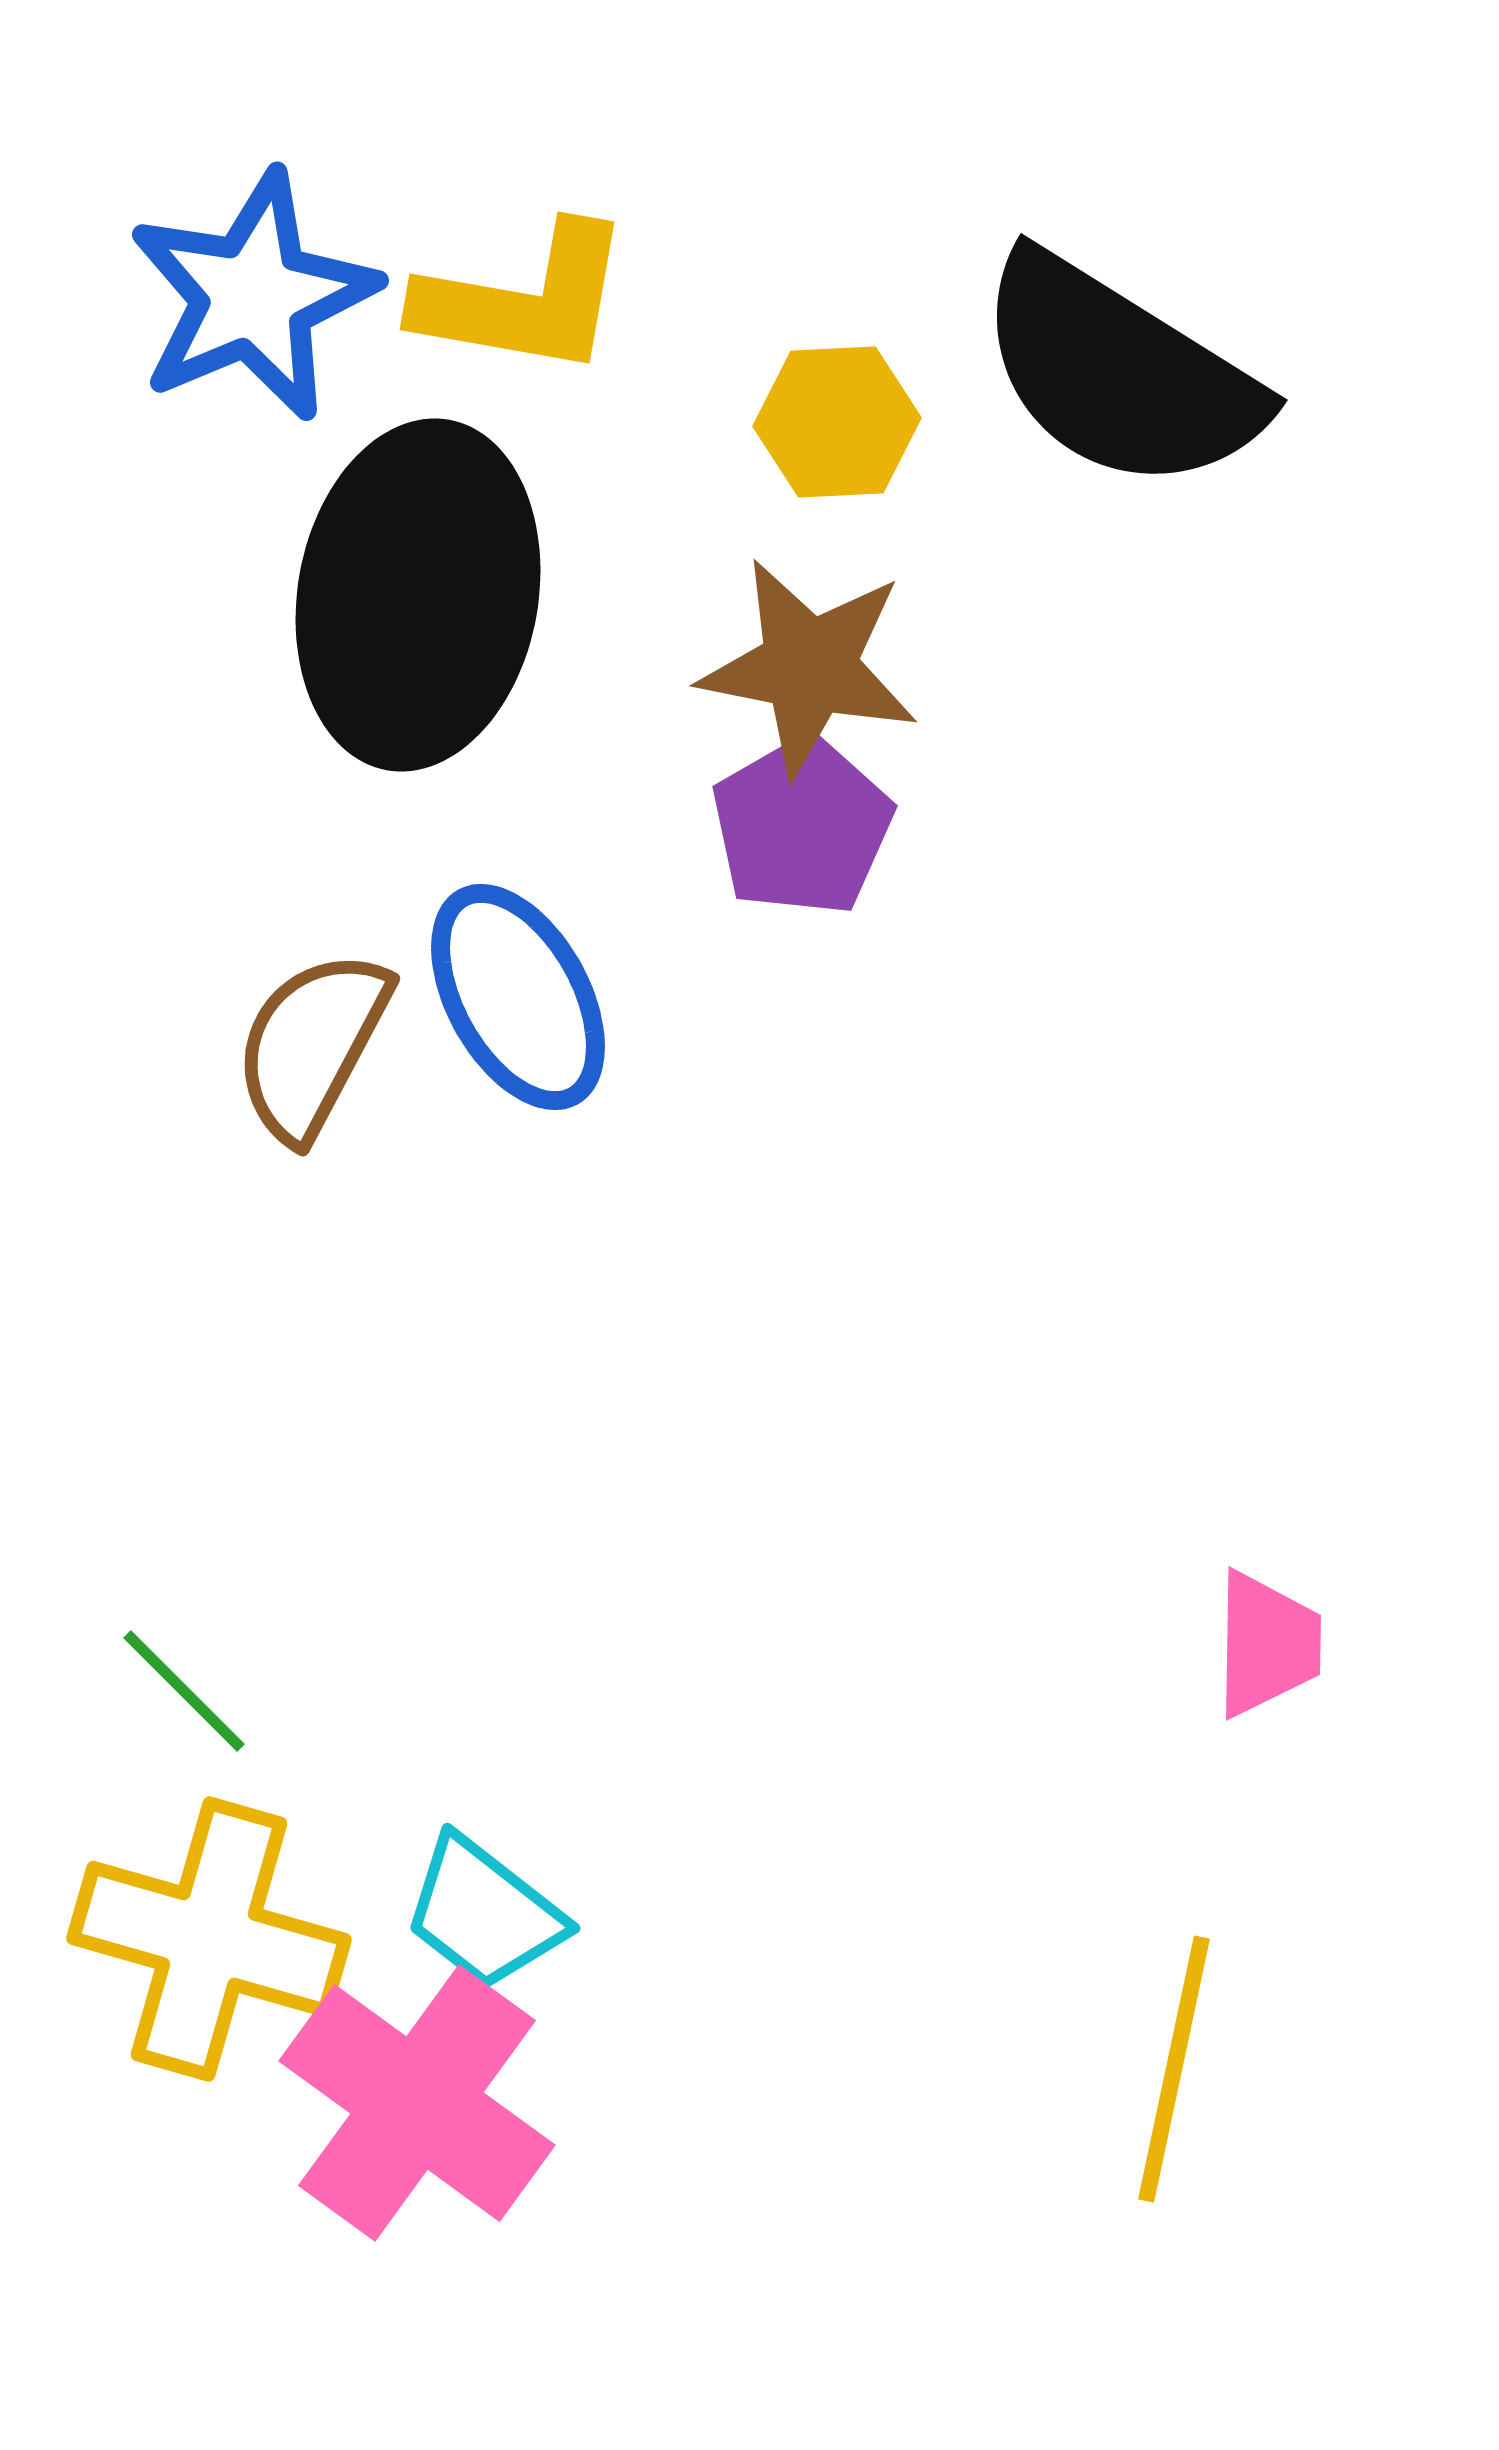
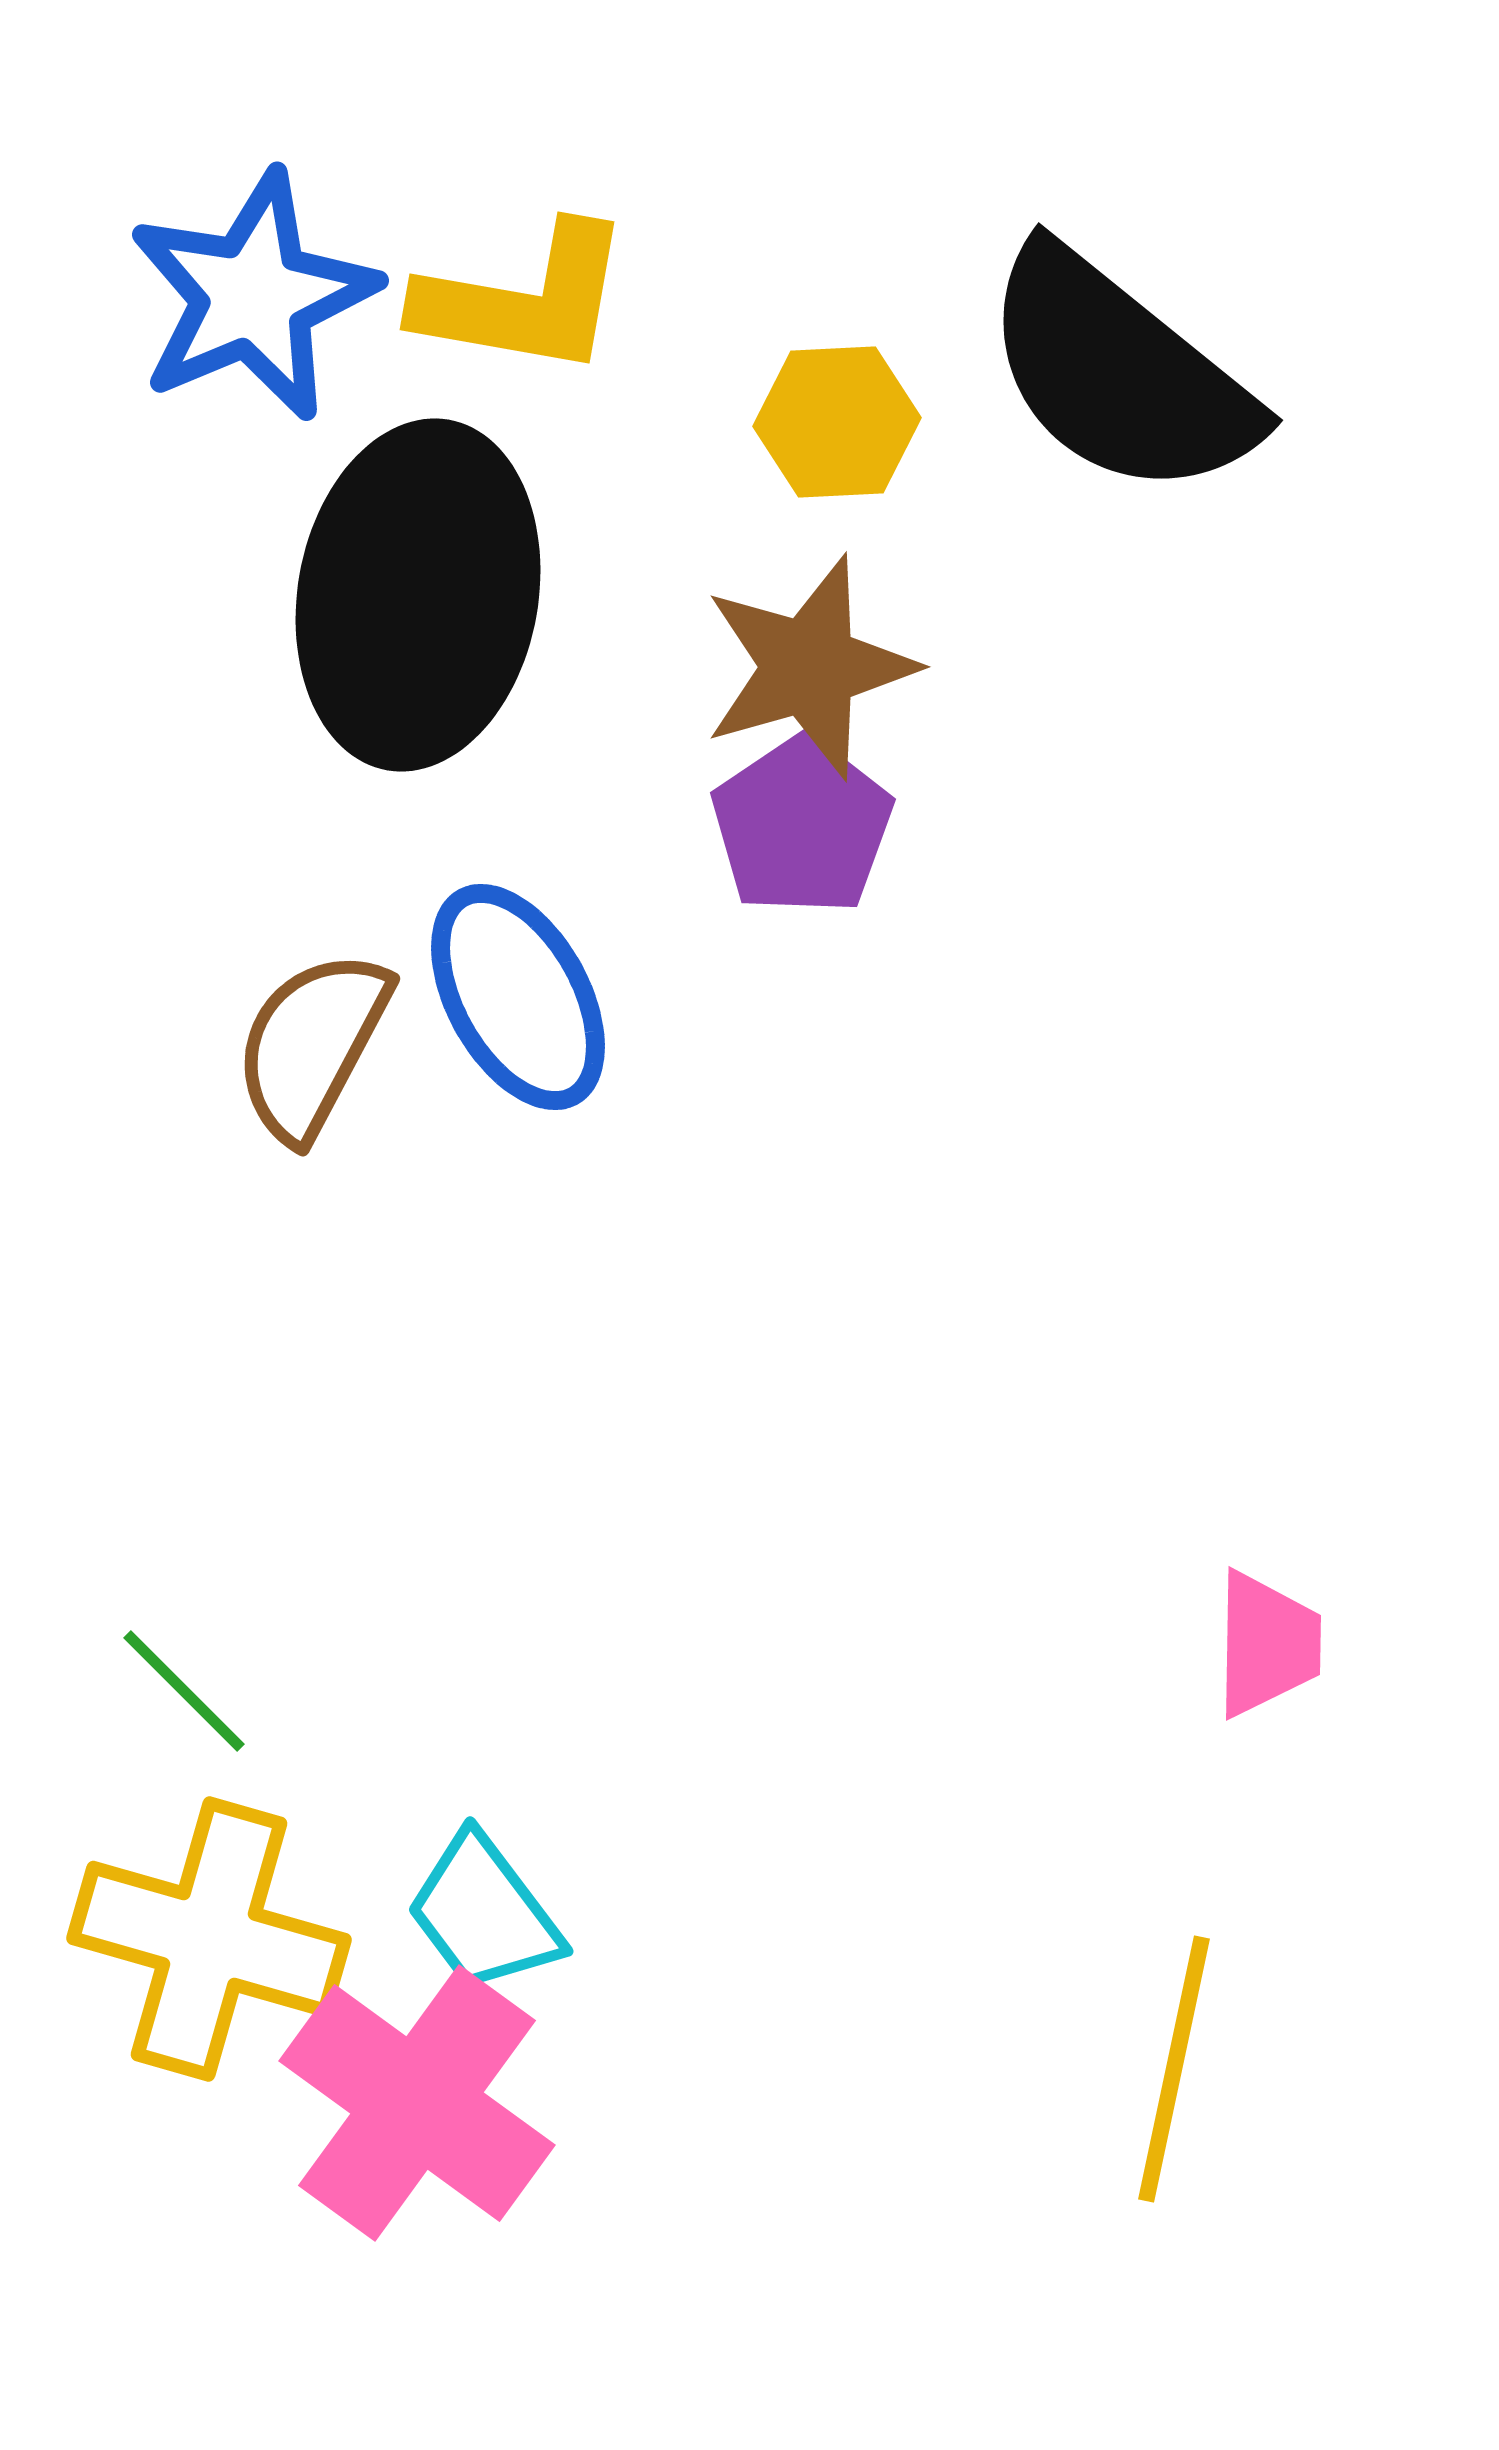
black semicircle: rotated 7 degrees clockwise
brown star: rotated 27 degrees counterclockwise
purple pentagon: rotated 4 degrees counterclockwise
cyan trapezoid: rotated 15 degrees clockwise
